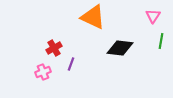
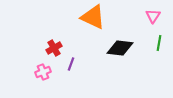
green line: moved 2 px left, 2 px down
